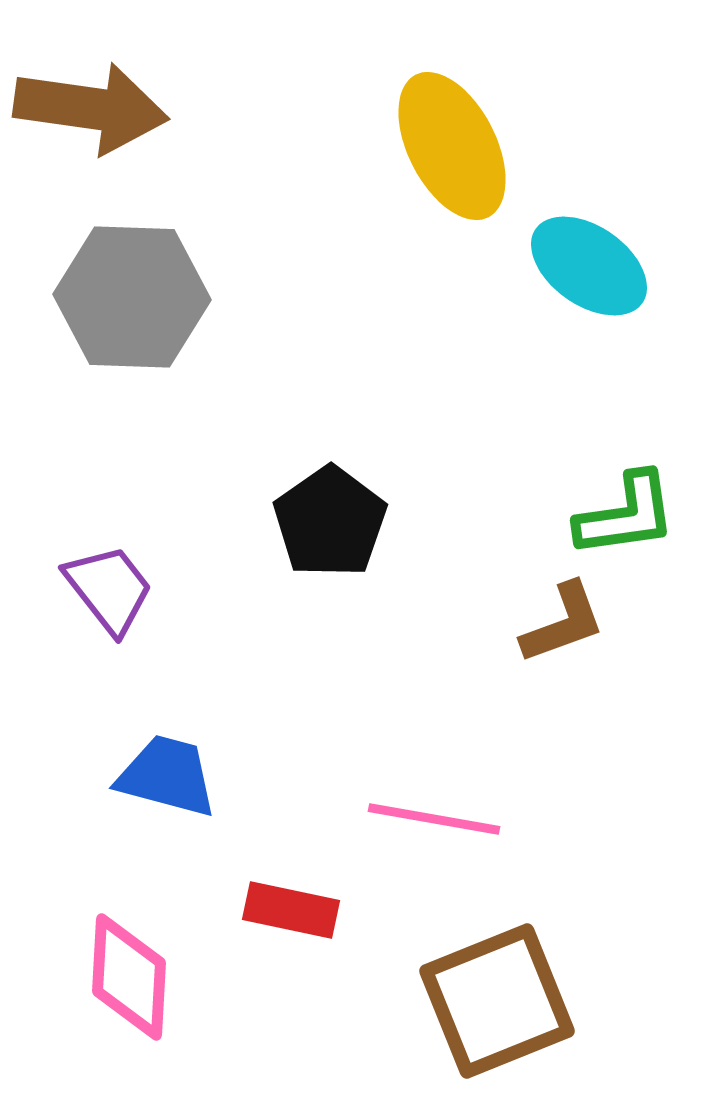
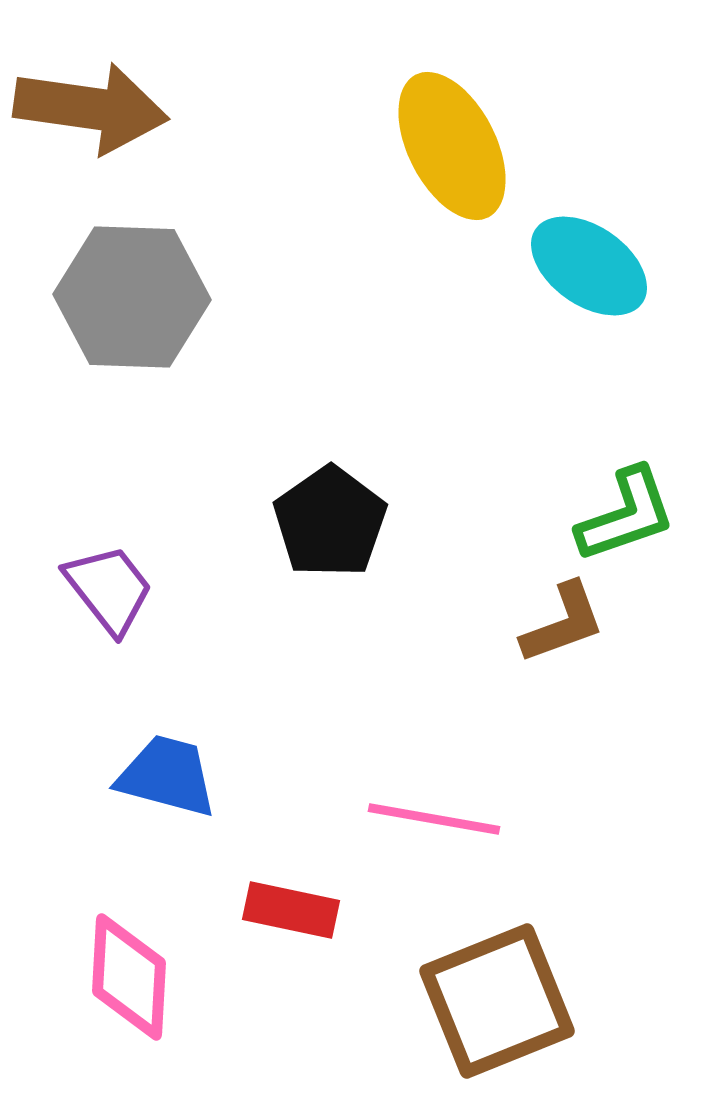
green L-shape: rotated 11 degrees counterclockwise
